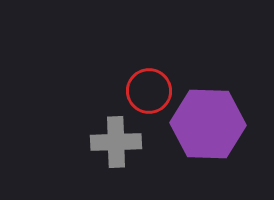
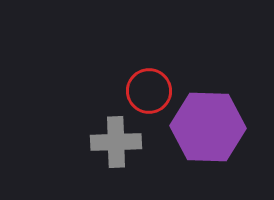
purple hexagon: moved 3 px down
